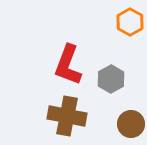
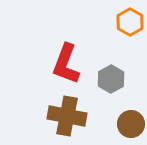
red L-shape: moved 2 px left, 1 px up
